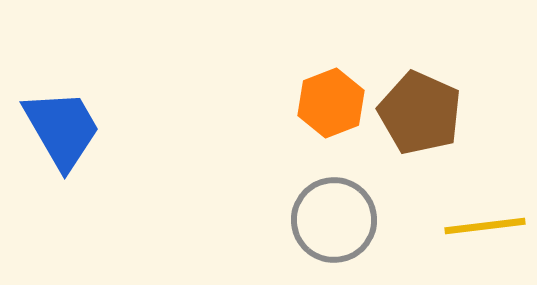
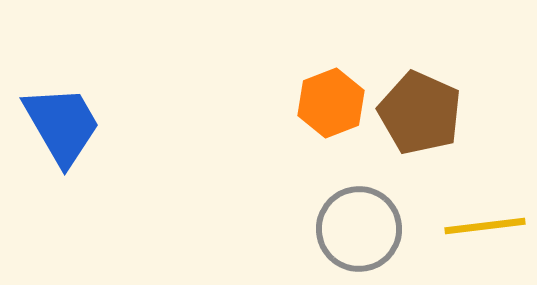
blue trapezoid: moved 4 px up
gray circle: moved 25 px right, 9 px down
